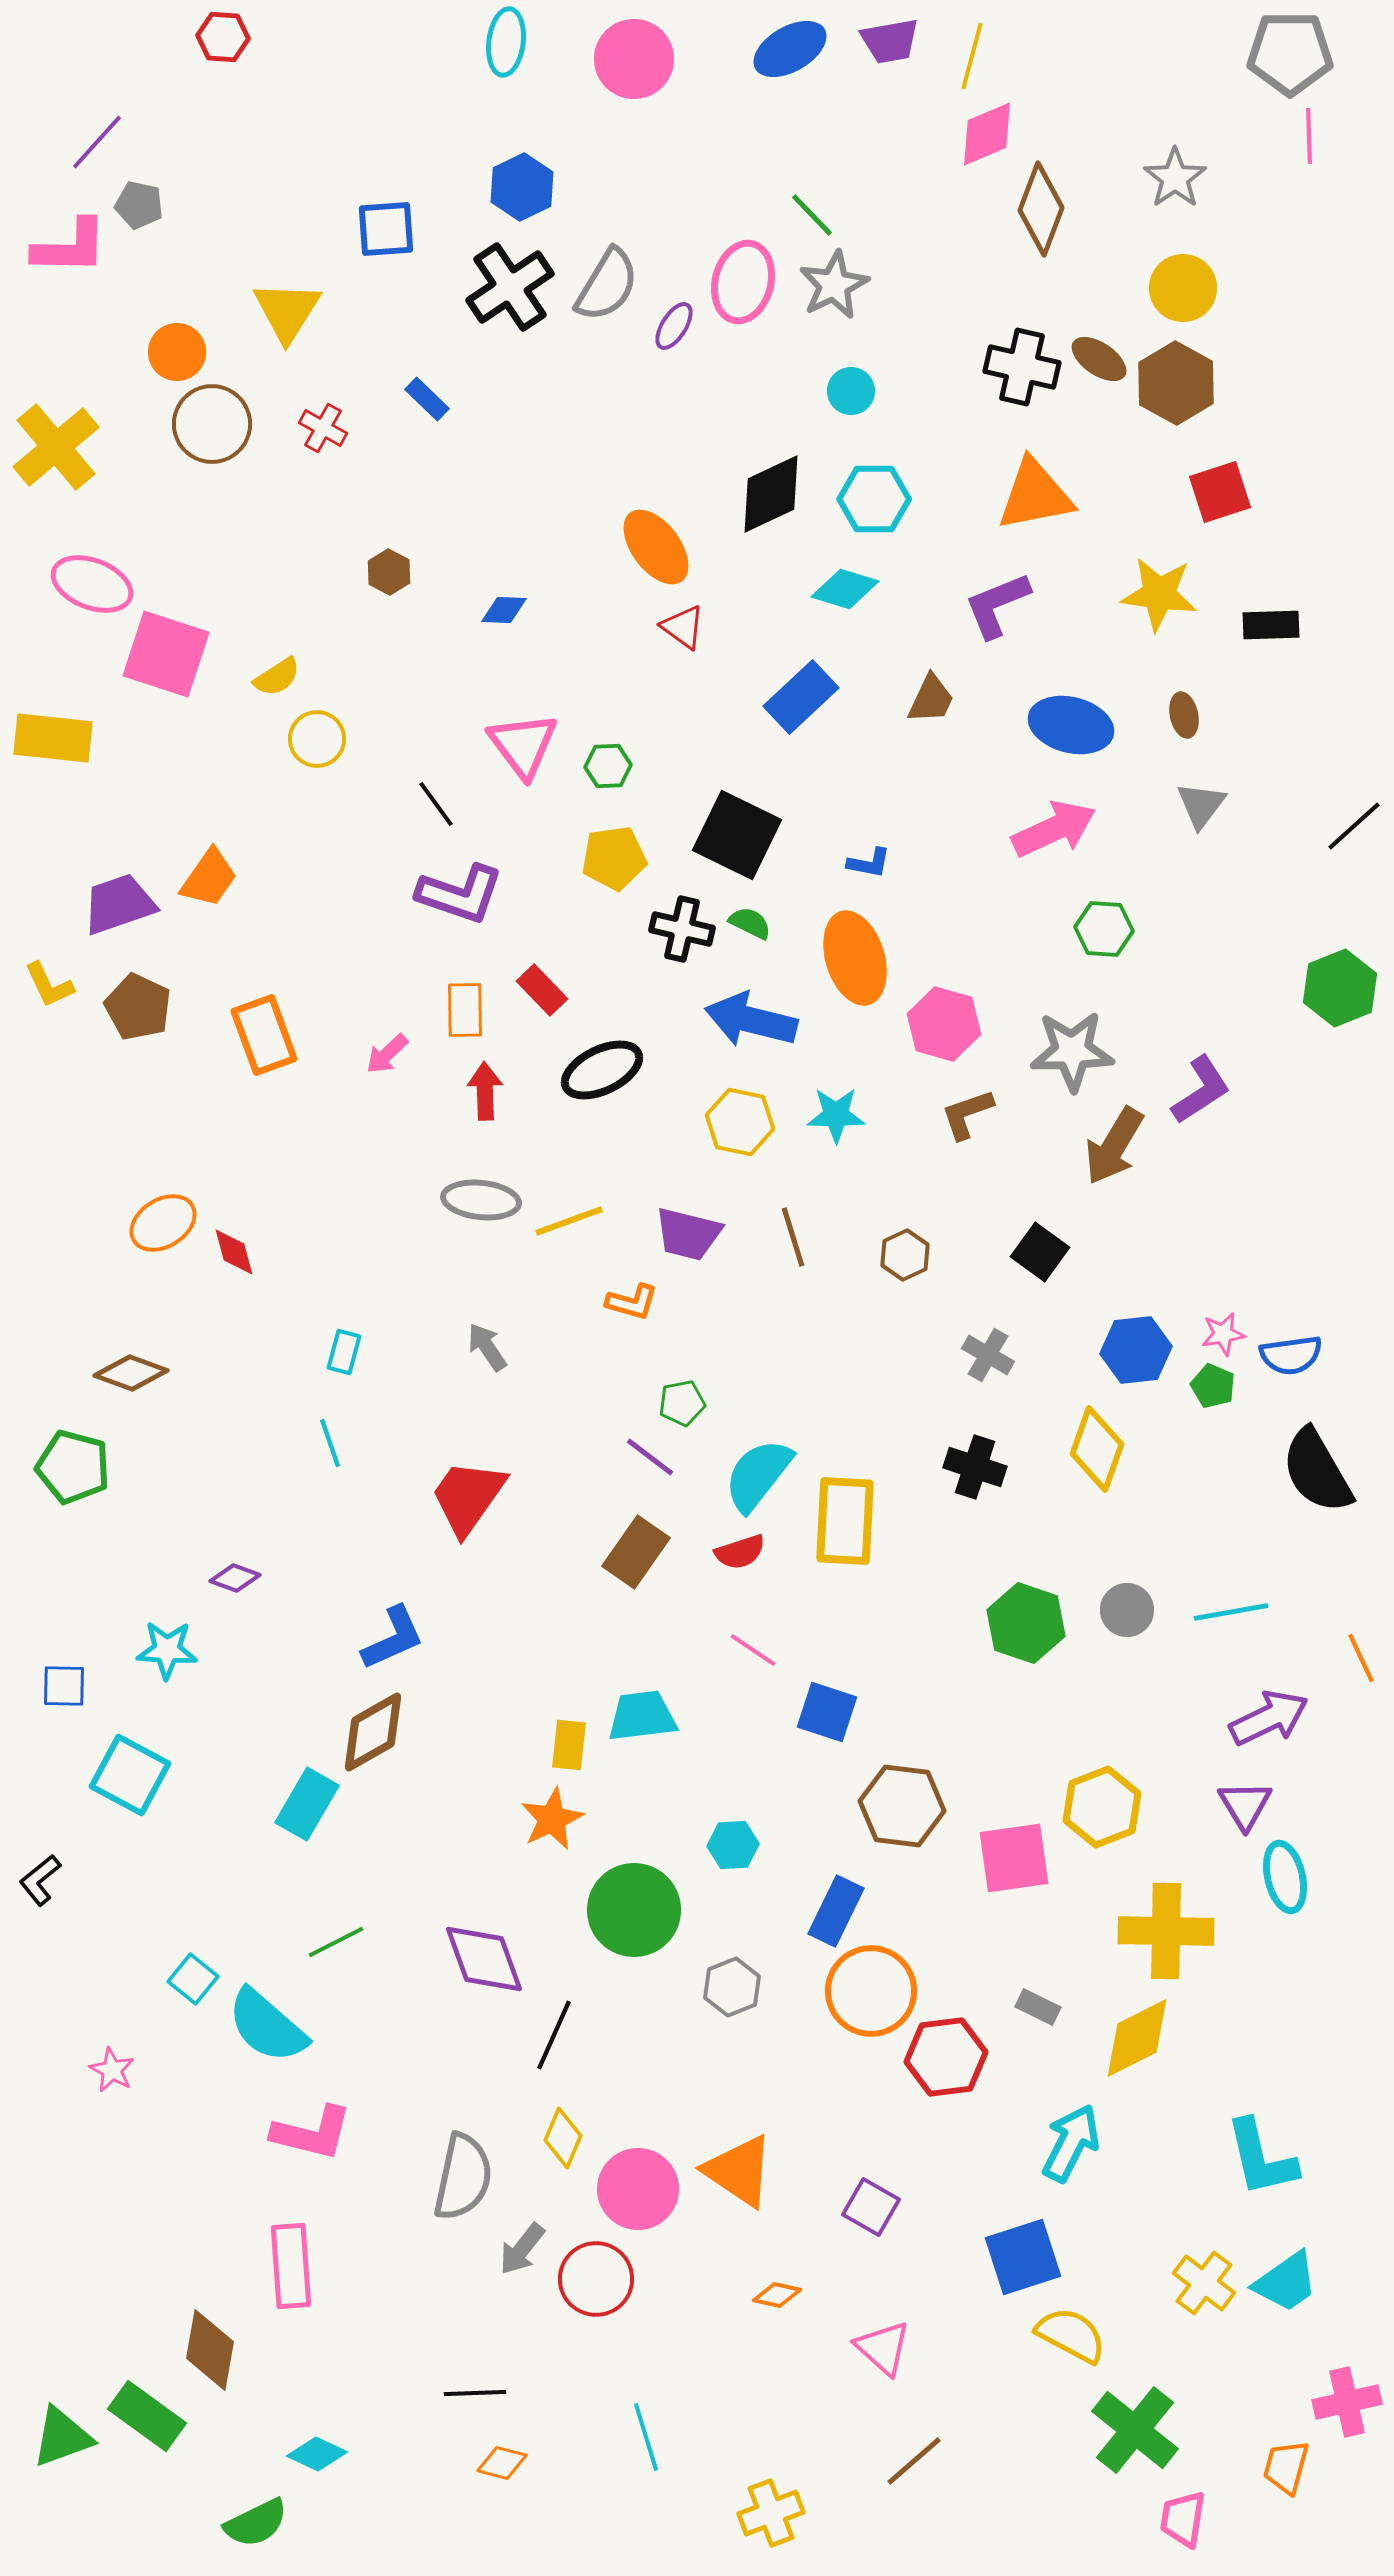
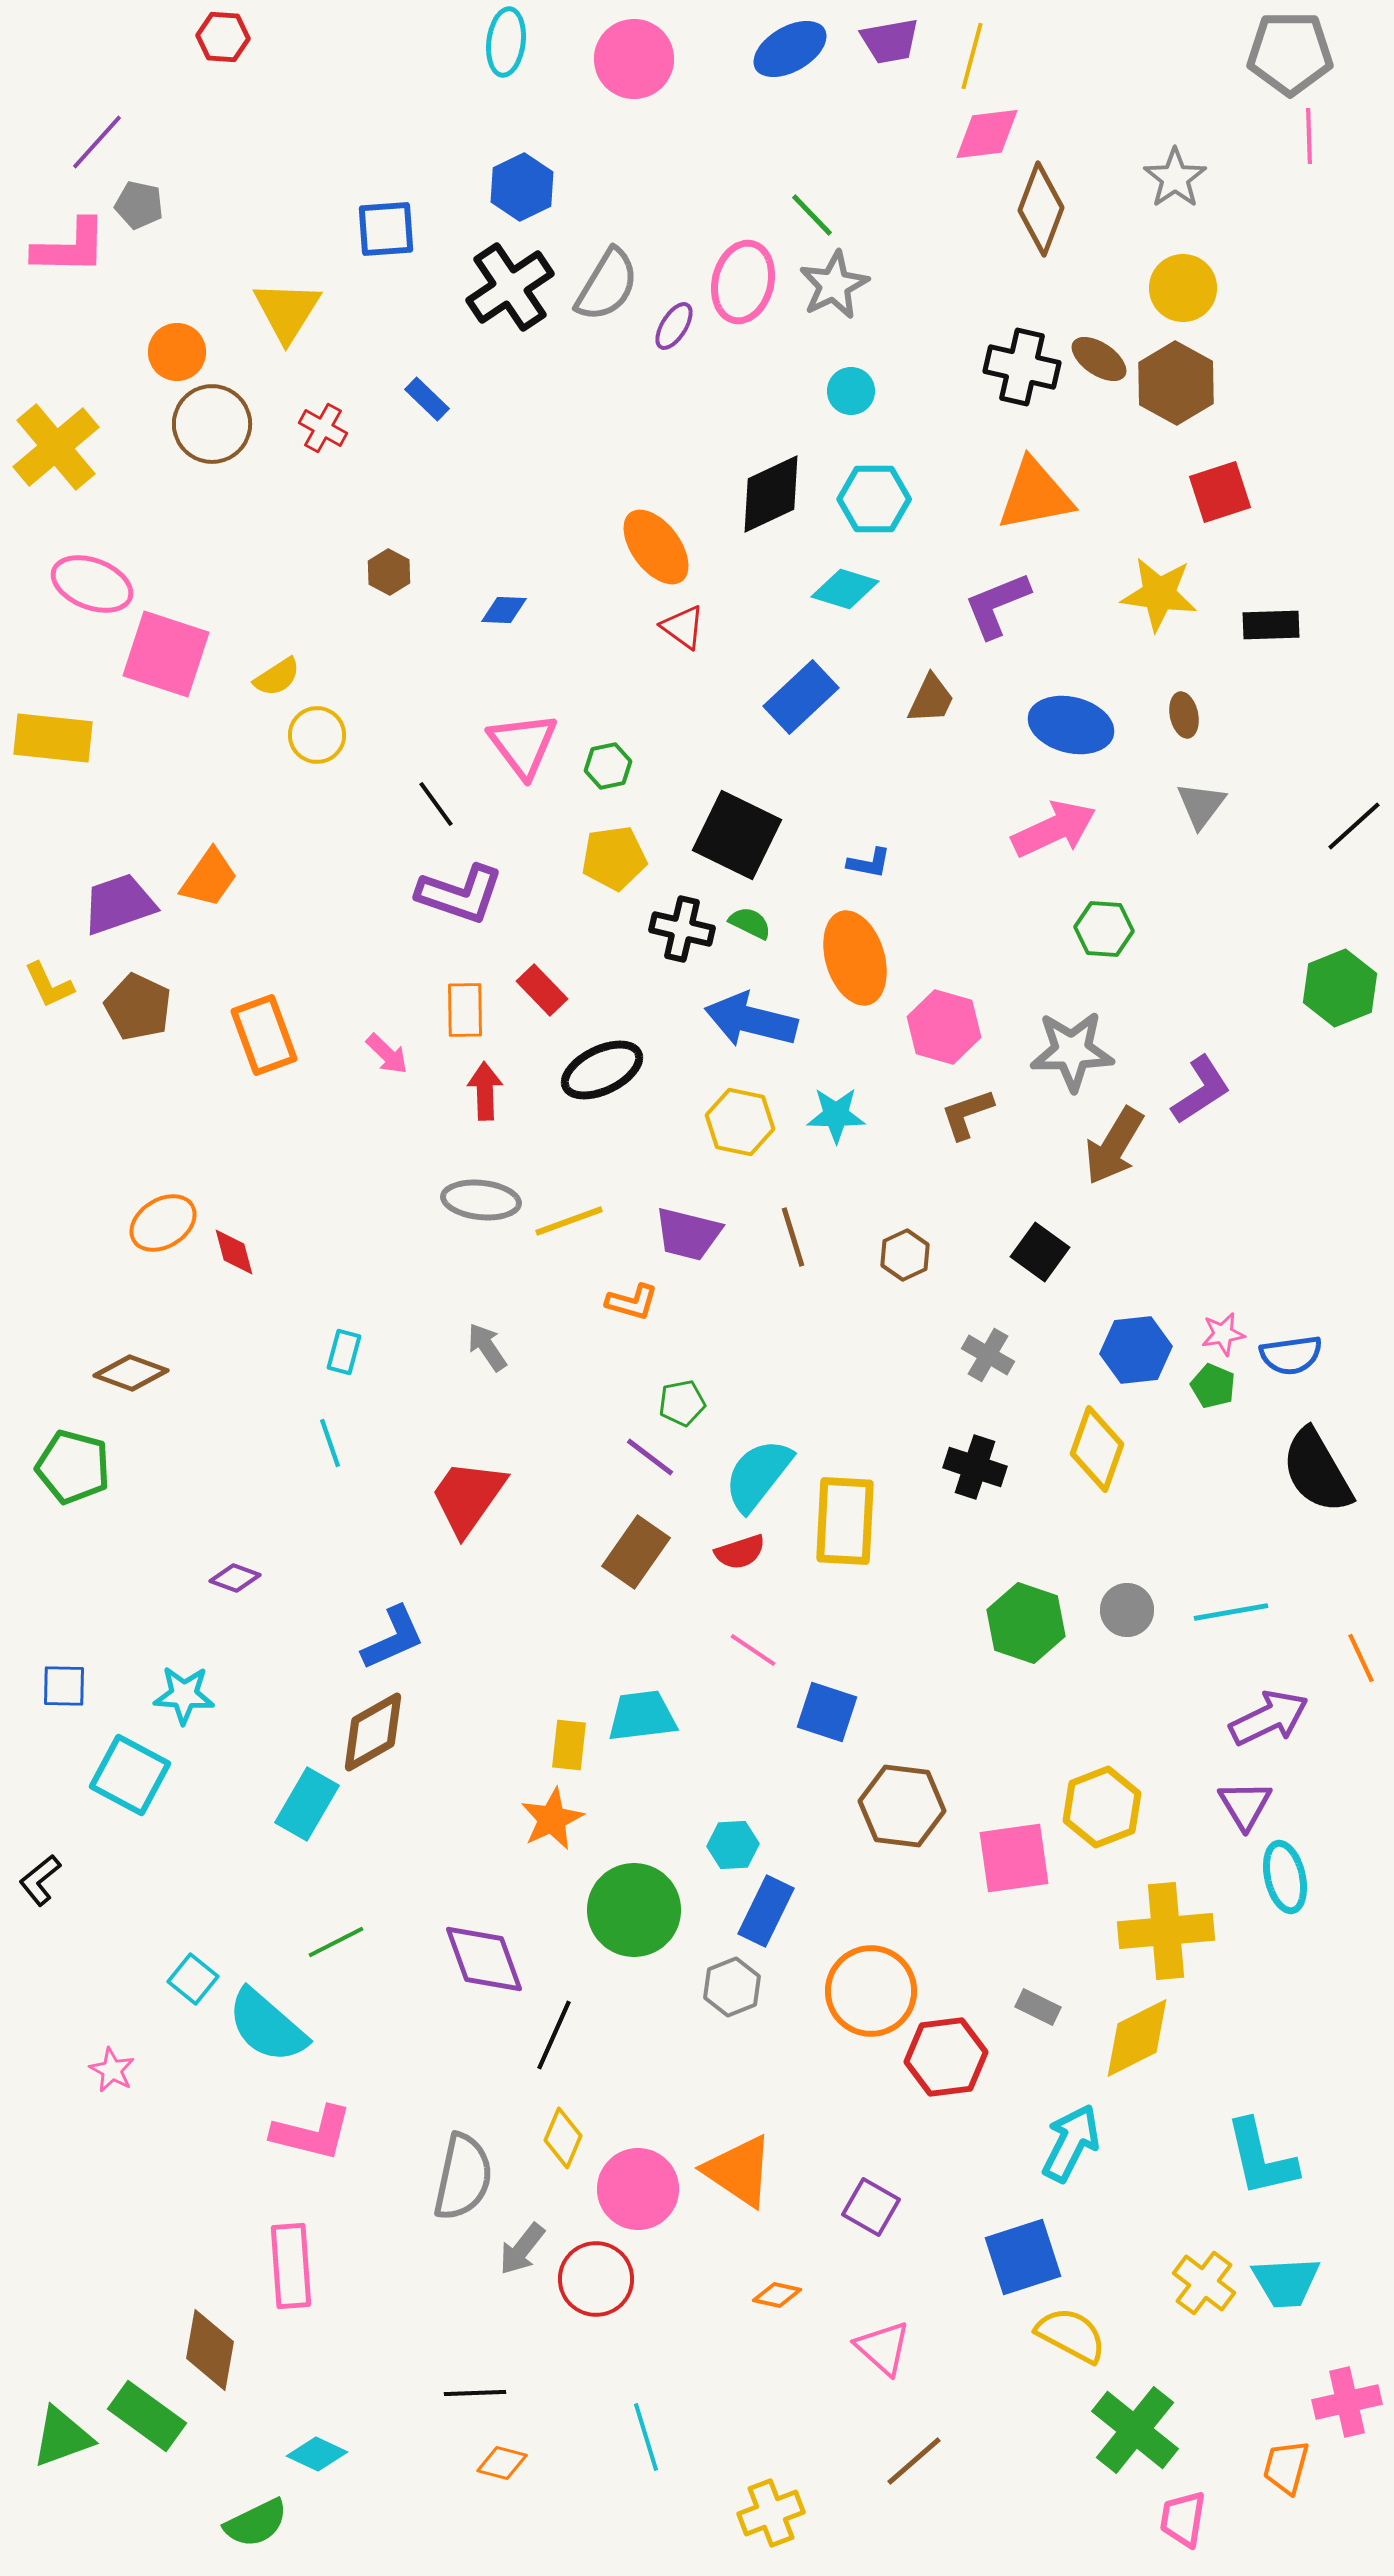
pink diamond at (987, 134): rotated 16 degrees clockwise
yellow circle at (317, 739): moved 4 px up
green hexagon at (608, 766): rotated 9 degrees counterclockwise
pink hexagon at (944, 1024): moved 3 px down
pink arrow at (387, 1054): rotated 93 degrees counterclockwise
cyan star at (167, 1650): moved 17 px right, 45 px down
blue rectangle at (836, 1911): moved 70 px left
yellow cross at (1166, 1931): rotated 6 degrees counterclockwise
cyan trapezoid at (1286, 2282): rotated 32 degrees clockwise
